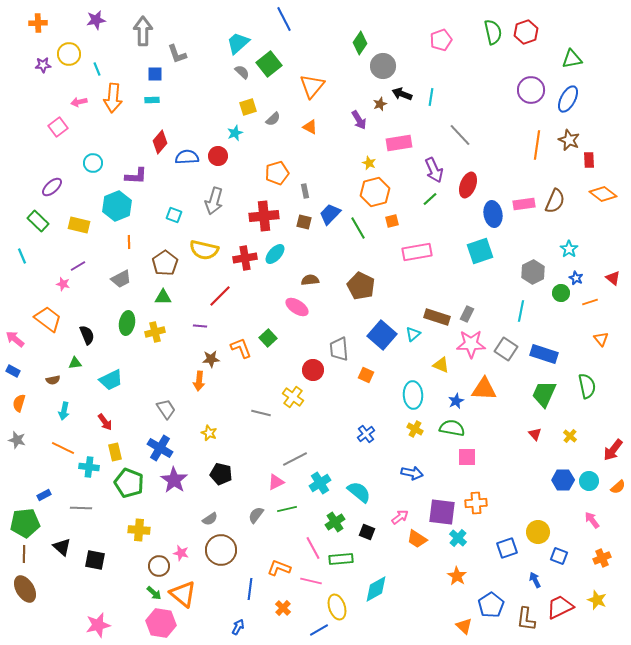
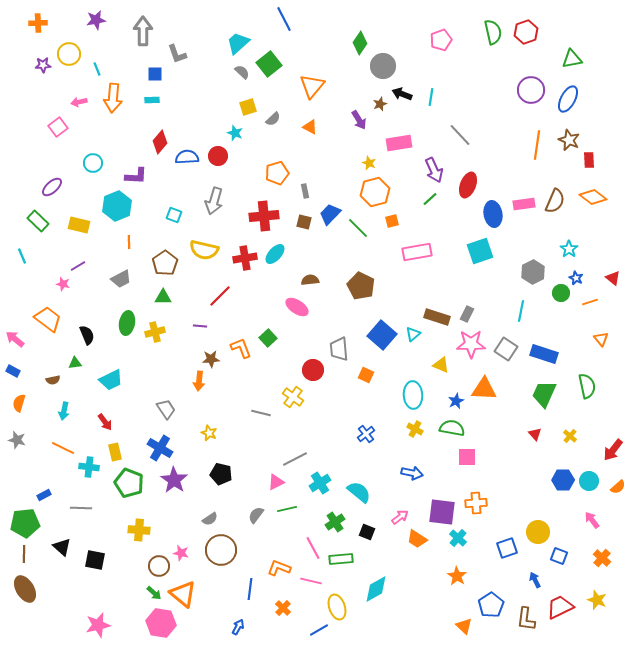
cyan star at (235, 133): rotated 28 degrees counterclockwise
orange diamond at (603, 194): moved 10 px left, 3 px down
green line at (358, 228): rotated 15 degrees counterclockwise
orange cross at (602, 558): rotated 24 degrees counterclockwise
